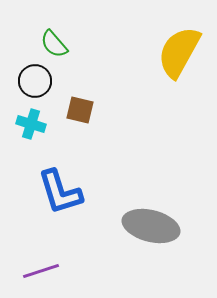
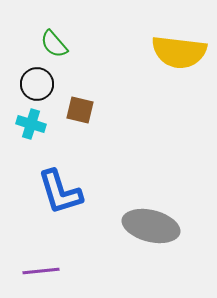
yellow semicircle: rotated 112 degrees counterclockwise
black circle: moved 2 px right, 3 px down
purple line: rotated 12 degrees clockwise
